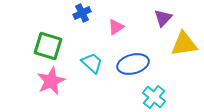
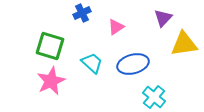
green square: moved 2 px right
